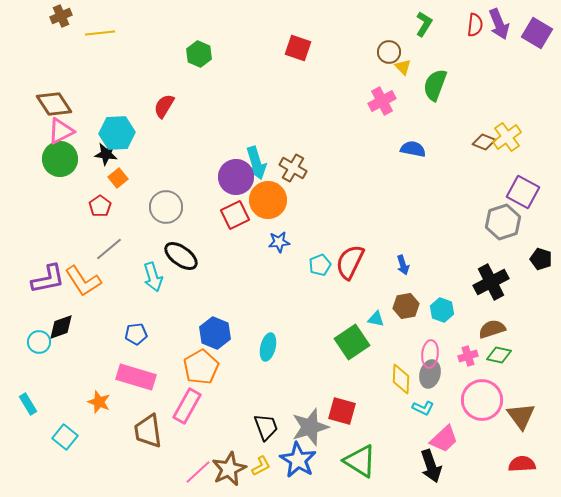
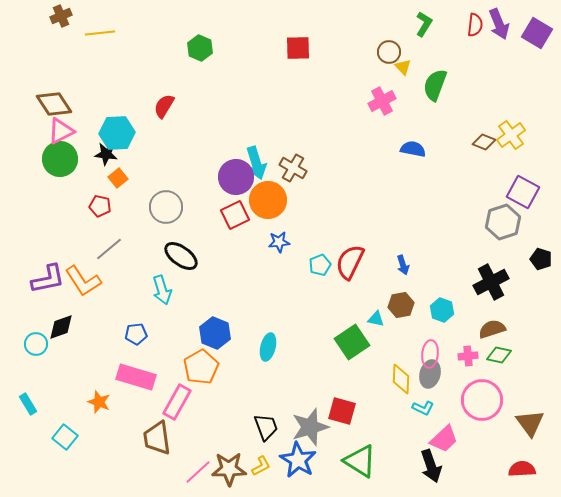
red square at (298, 48): rotated 20 degrees counterclockwise
green hexagon at (199, 54): moved 1 px right, 6 px up
yellow cross at (507, 137): moved 4 px right, 2 px up
red pentagon at (100, 206): rotated 25 degrees counterclockwise
cyan arrow at (153, 277): moved 9 px right, 13 px down
brown hexagon at (406, 306): moved 5 px left, 1 px up
cyan circle at (39, 342): moved 3 px left, 2 px down
pink cross at (468, 356): rotated 12 degrees clockwise
pink rectangle at (187, 406): moved 10 px left, 4 px up
brown triangle at (521, 416): moved 9 px right, 7 px down
brown trapezoid at (148, 431): moved 9 px right, 7 px down
red semicircle at (522, 464): moved 5 px down
brown star at (229, 469): rotated 24 degrees clockwise
